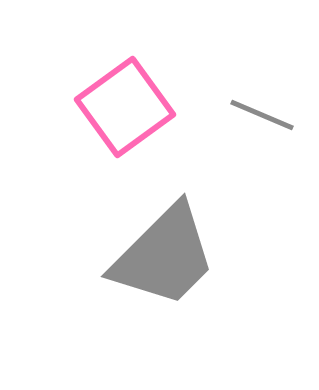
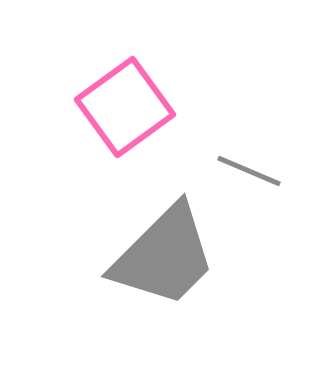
gray line: moved 13 px left, 56 px down
